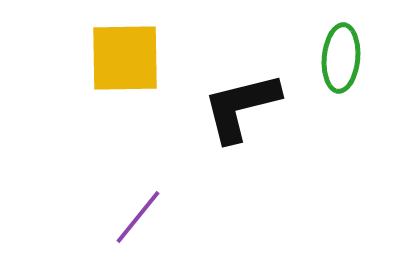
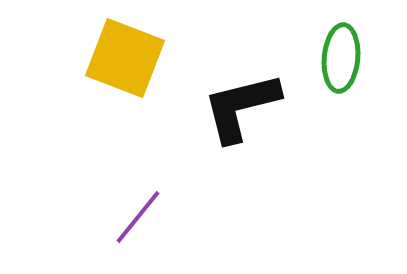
yellow square: rotated 22 degrees clockwise
